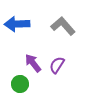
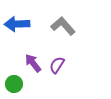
green circle: moved 6 px left
